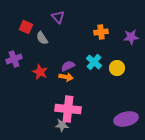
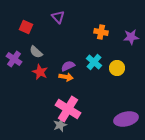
orange cross: rotated 16 degrees clockwise
gray semicircle: moved 6 px left, 14 px down; rotated 16 degrees counterclockwise
purple cross: rotated 35 degrees counterclockwise
pink cross: rotated 25 degrees clockwise
gray star: moved 2 px left; rotated 24 degrees counterclockwise
